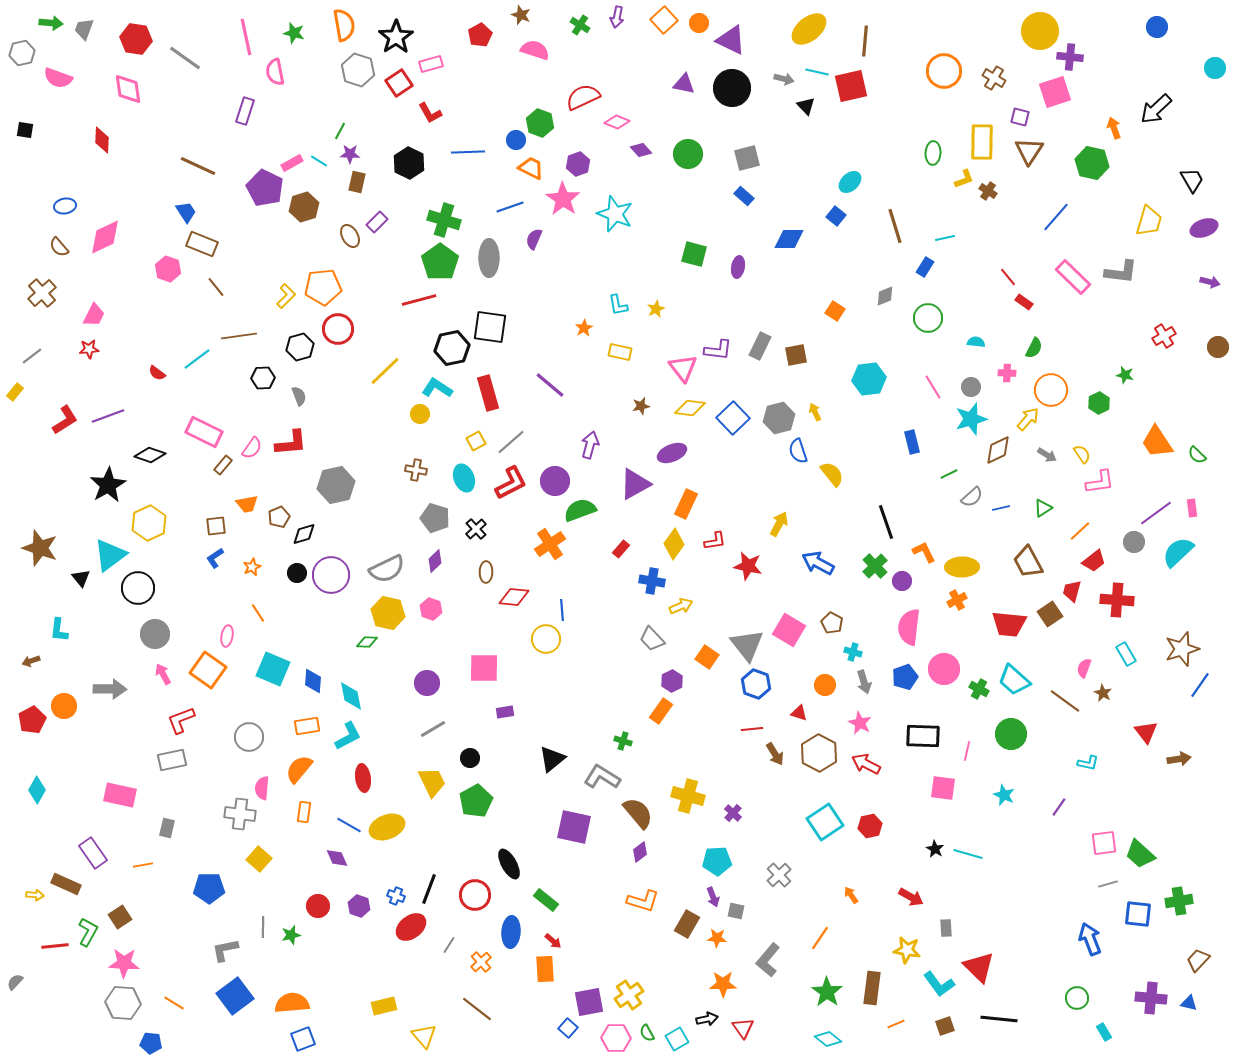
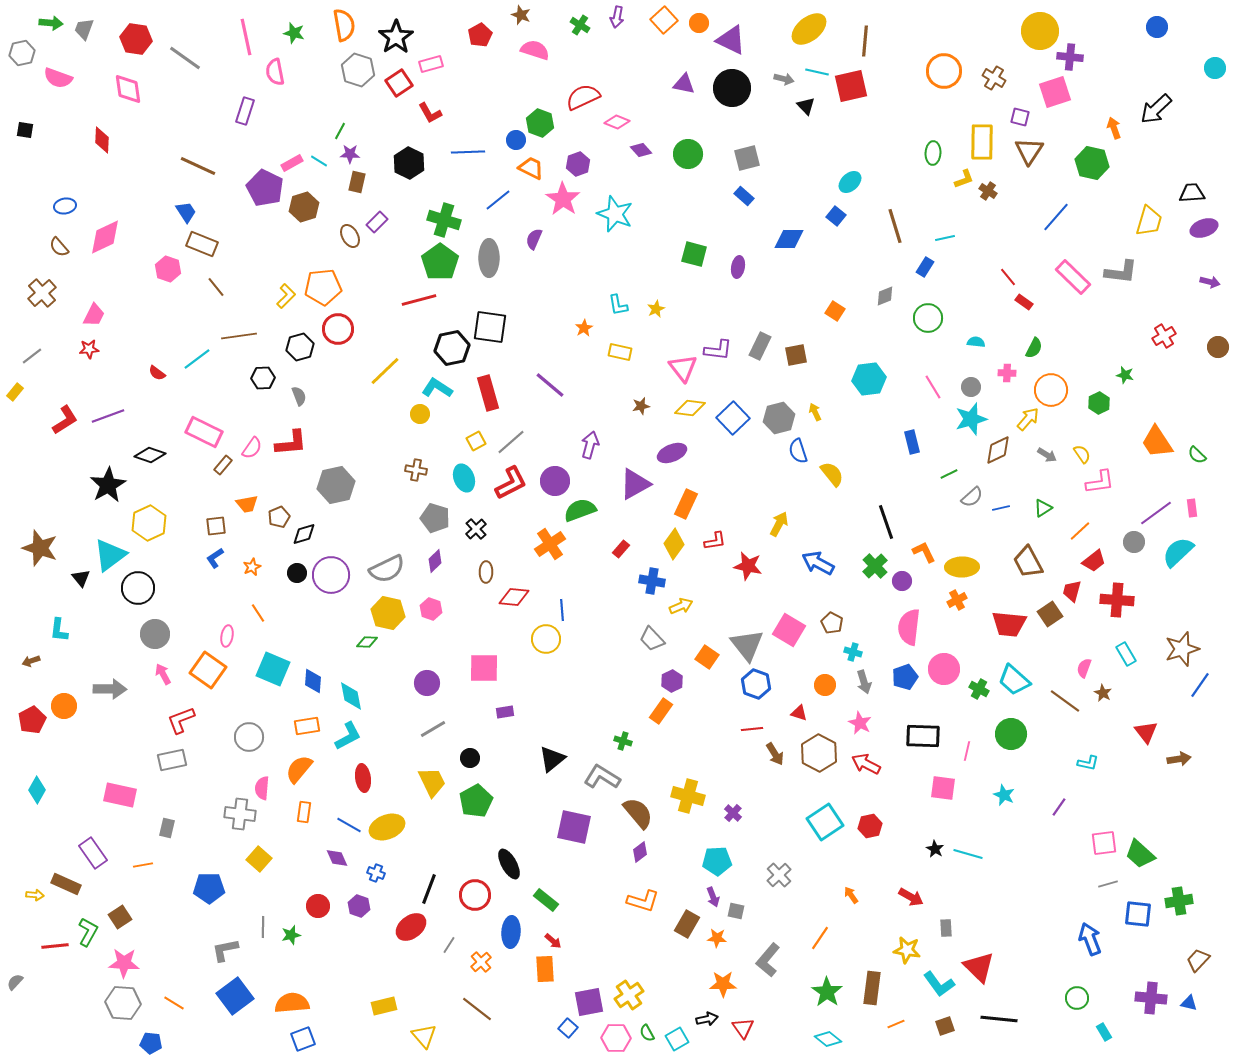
black trapezoid at (1192, 180): moved 13 px down; rotated 64 degrees counterclockwise
blue line at (510, 207): moved 12 px left, 7 px up; rotated 20 degrees counterclockwise
blue cross at (396, 896): moved 20 px left, 23 px up
